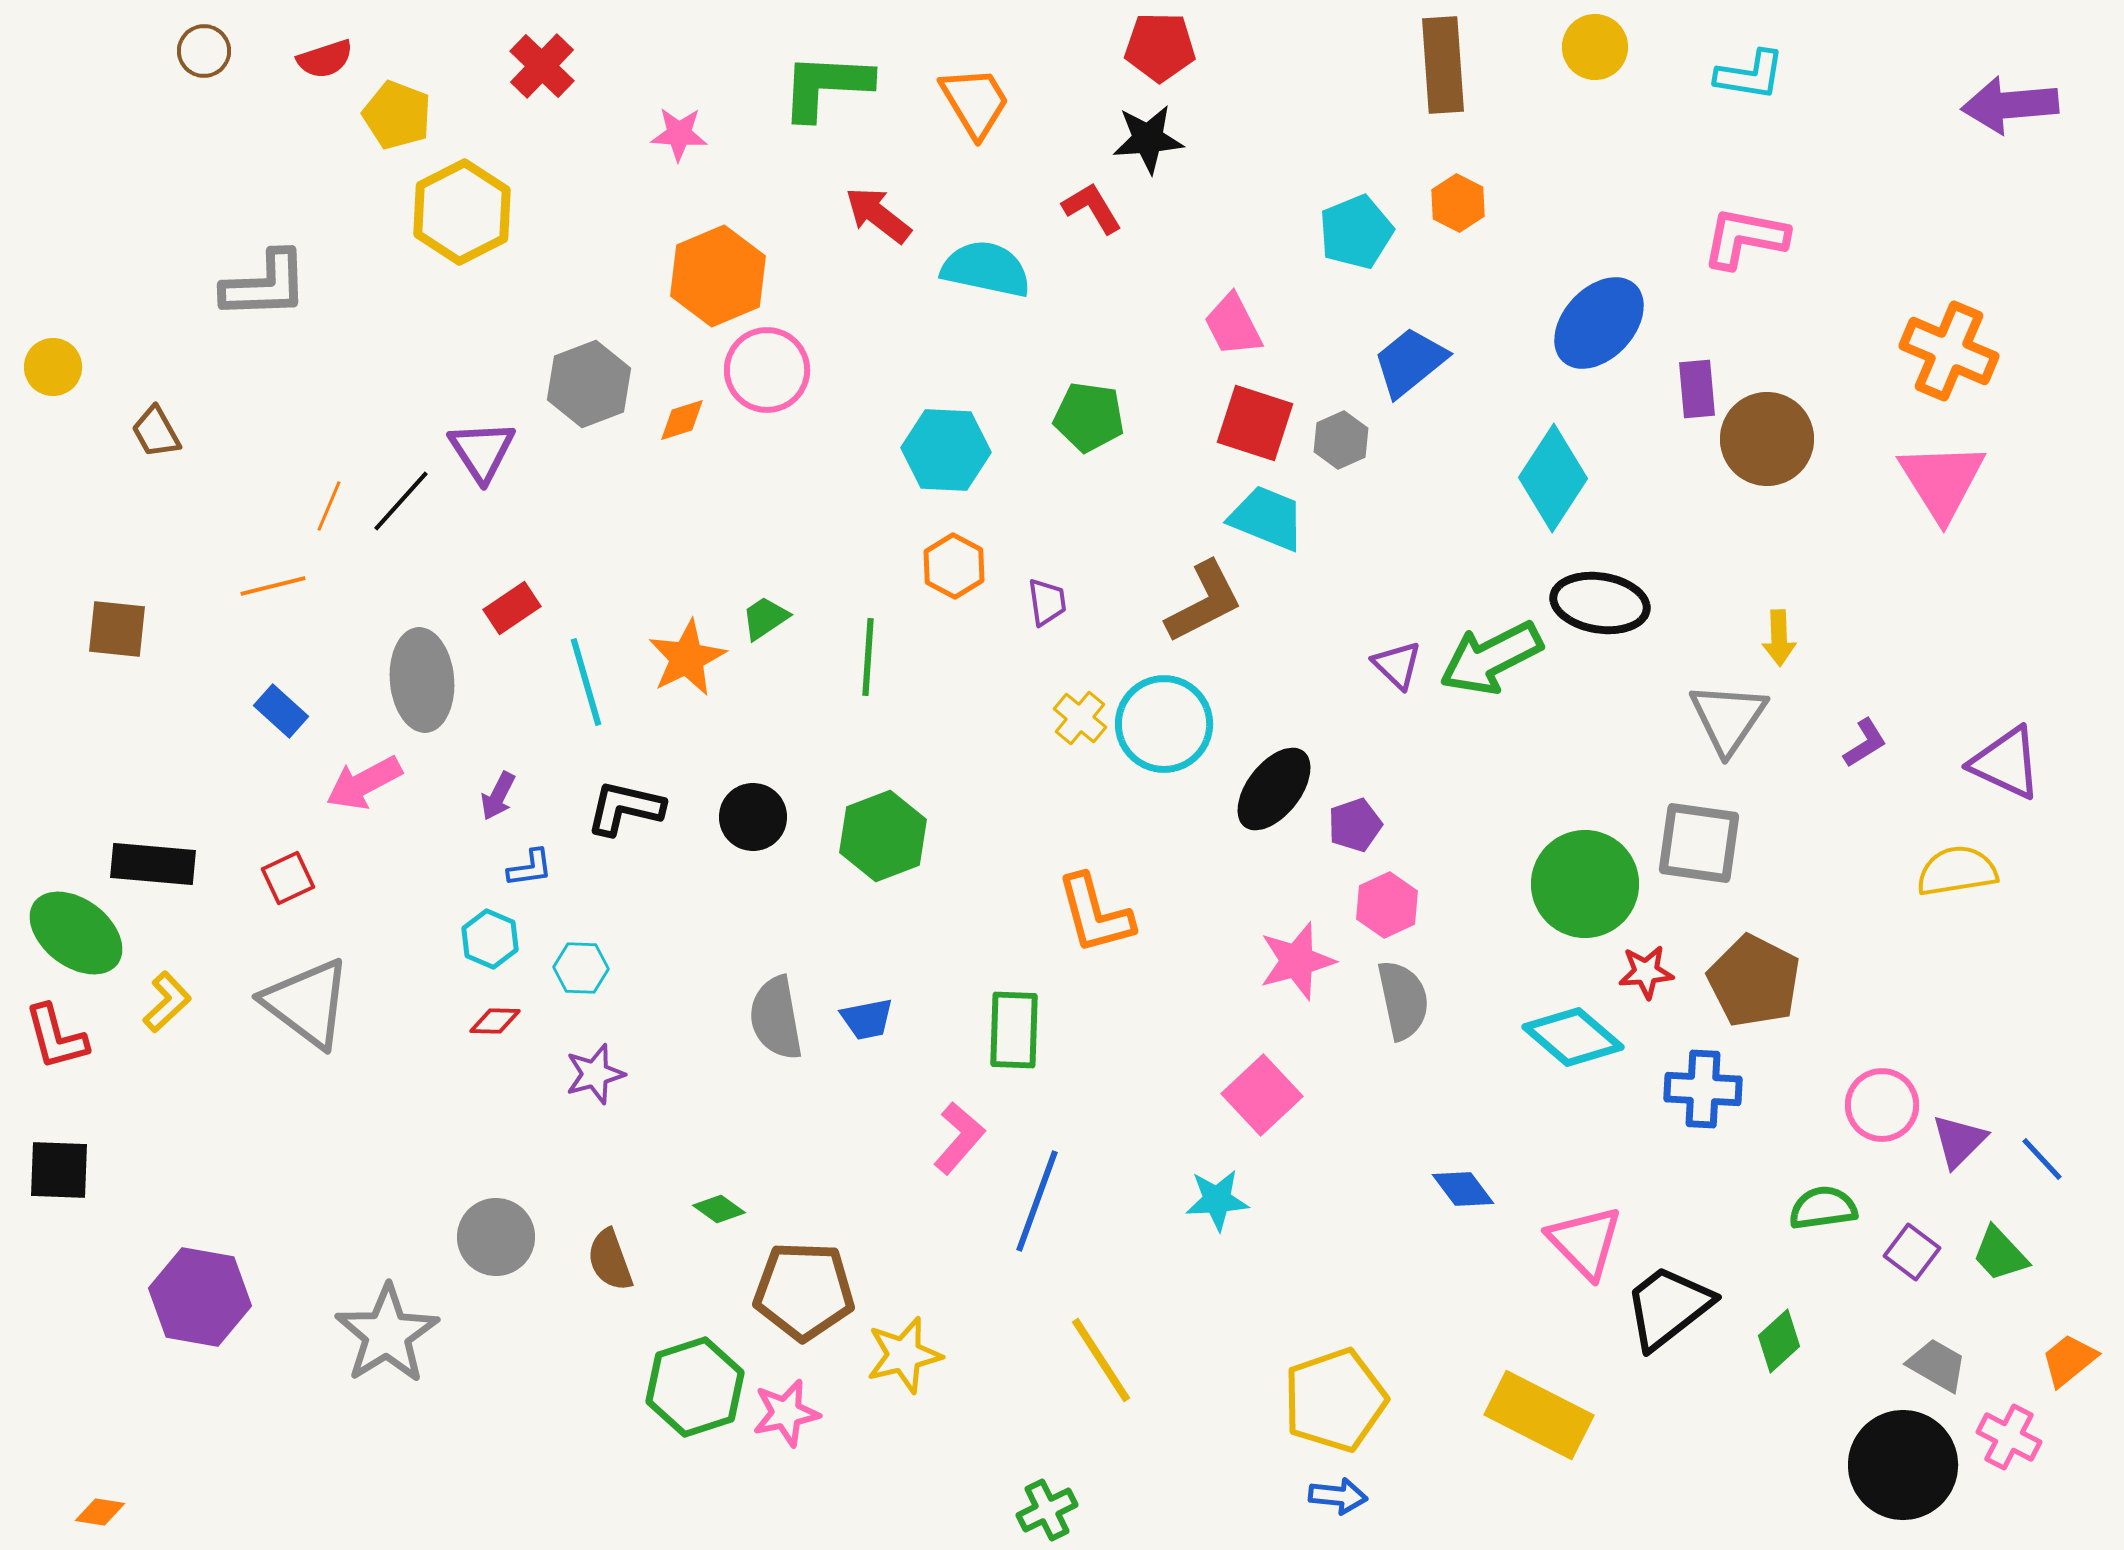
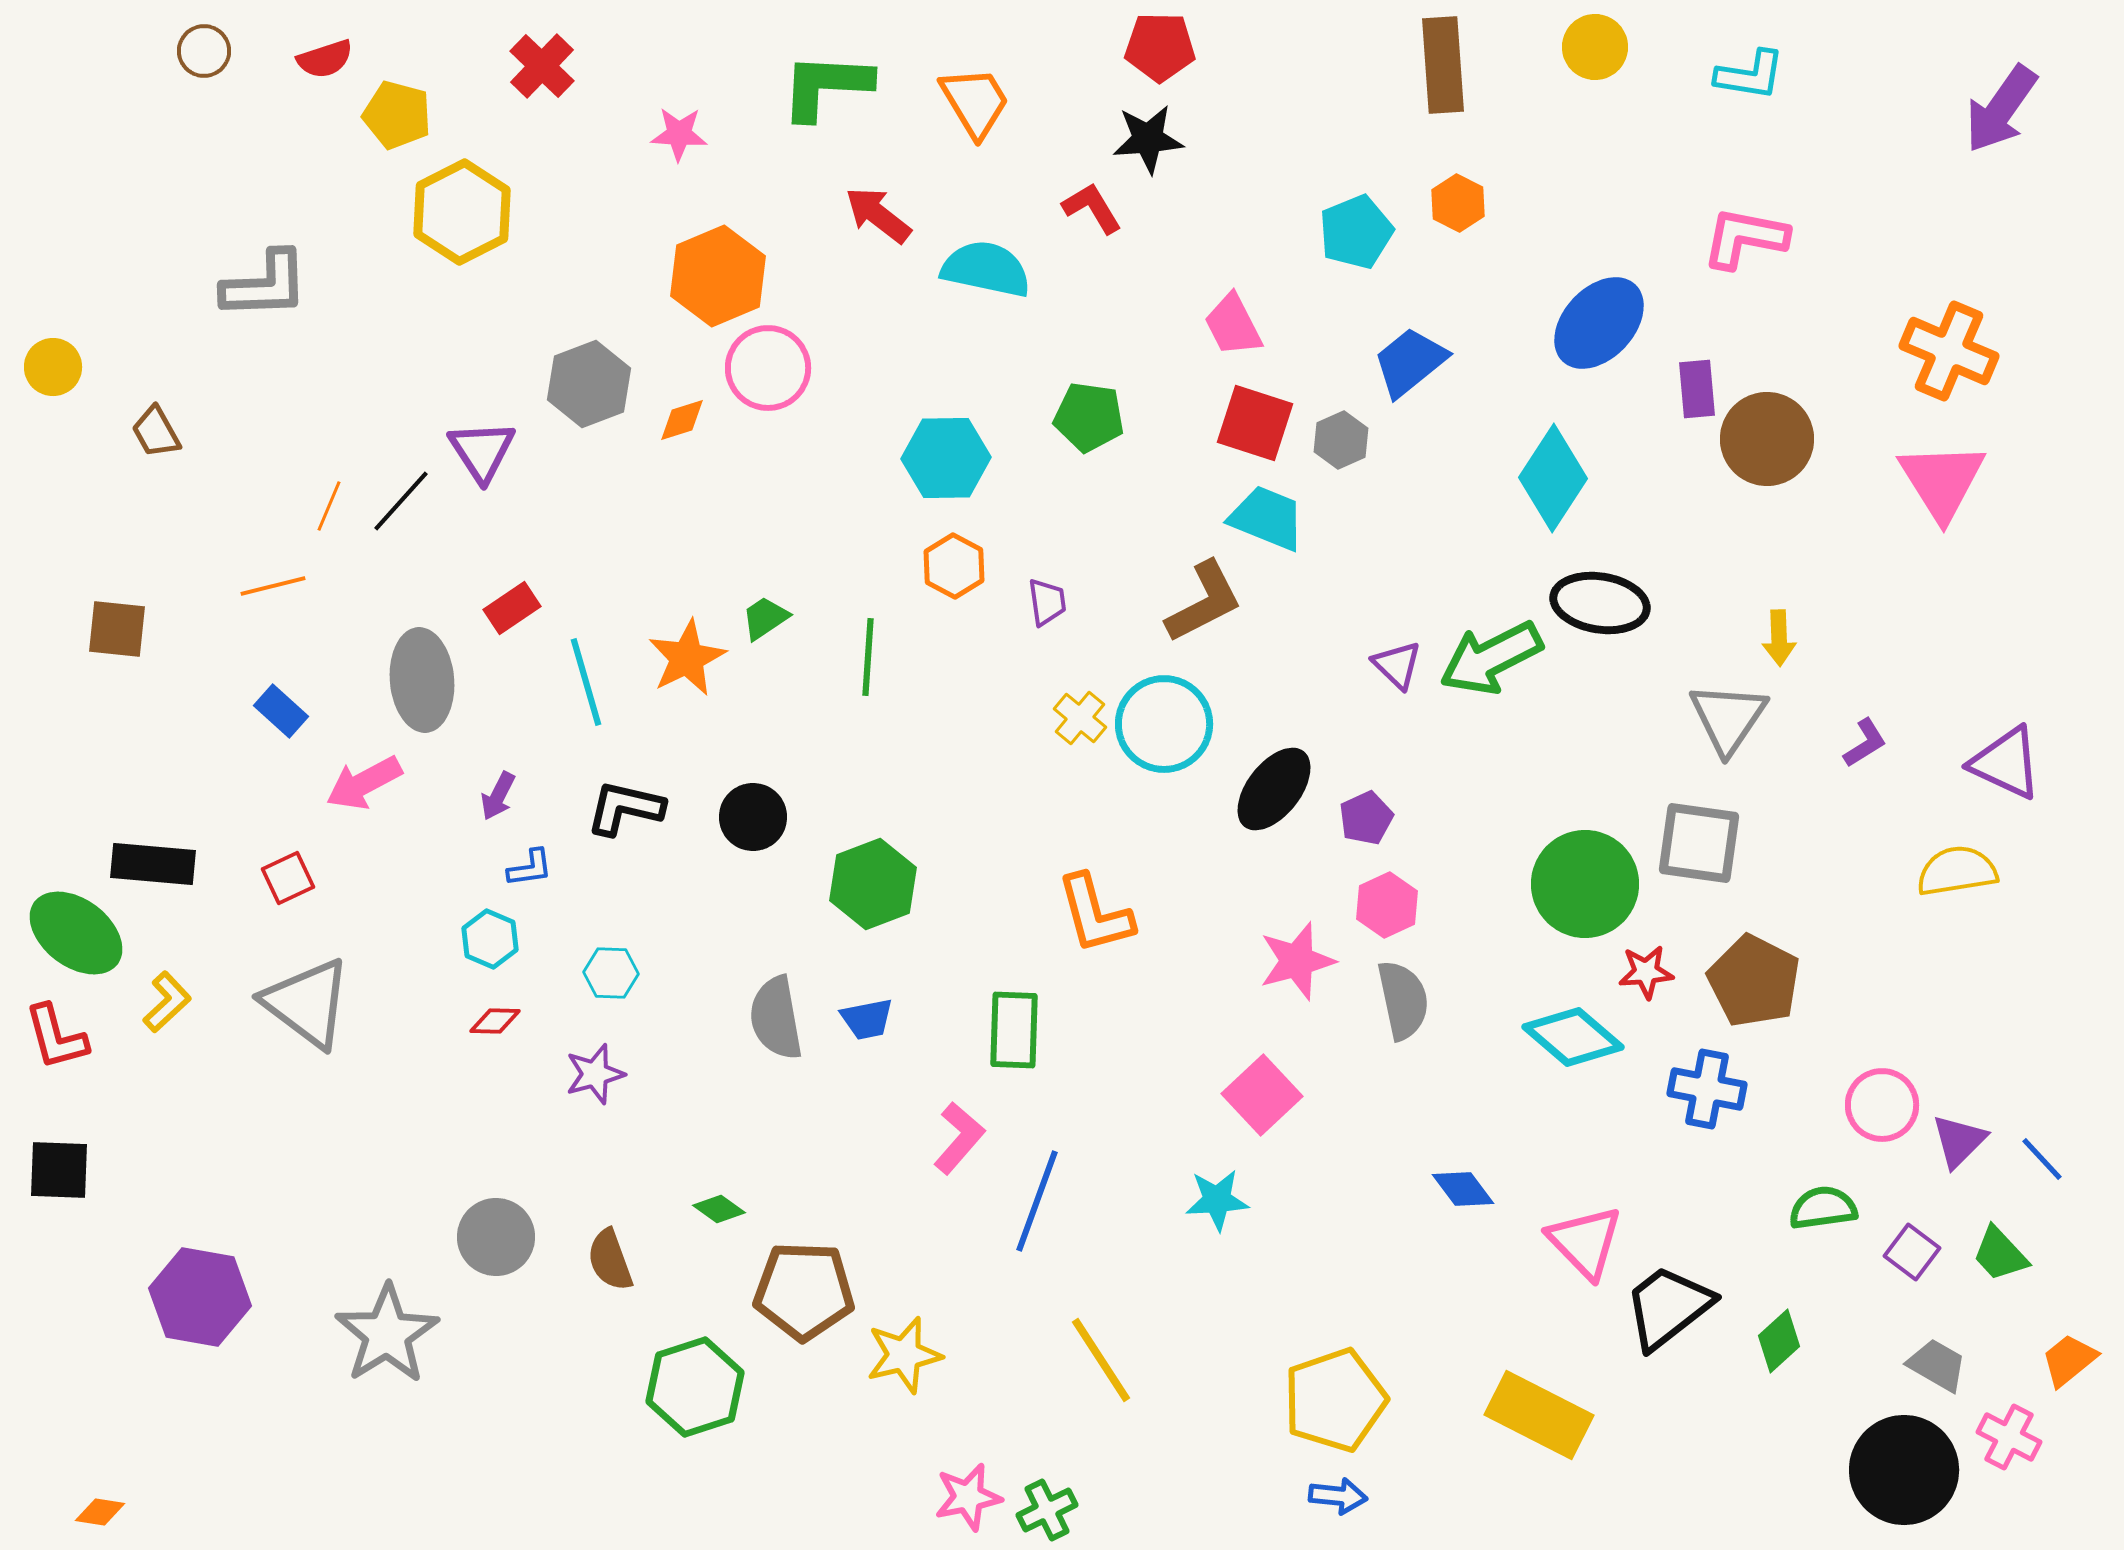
purple arrow at (2010, 105): moved 9 px left, 4 px down; rotated 50 degrees counterclockwise
yellow pentagon at (397, 115): rotated 6 degrees counterclockwise
pink circle at (767, 370): moved 1 px right, 2 px up
cyan hexagon at (946, 450): moved 8 px down; rotated 4 degrees counterclockwise
purple pentagon at (1355, 825): moved 11 px right, 7 px up; rotated 6 degrees counterclockwise
green hexagon at (883, 836): moved 10 px left, 48 px down
cyan hexagon at (581, 968): moved 30 px right, 5 px down
blue cross at (1703, 1089): moved 4 px right; rotated 8 degrees clockwise
pink star at (786, 1413): moved 182 px right, 84 px down
black circle at (1903, 1465): moved 1 px right, 5 px down
